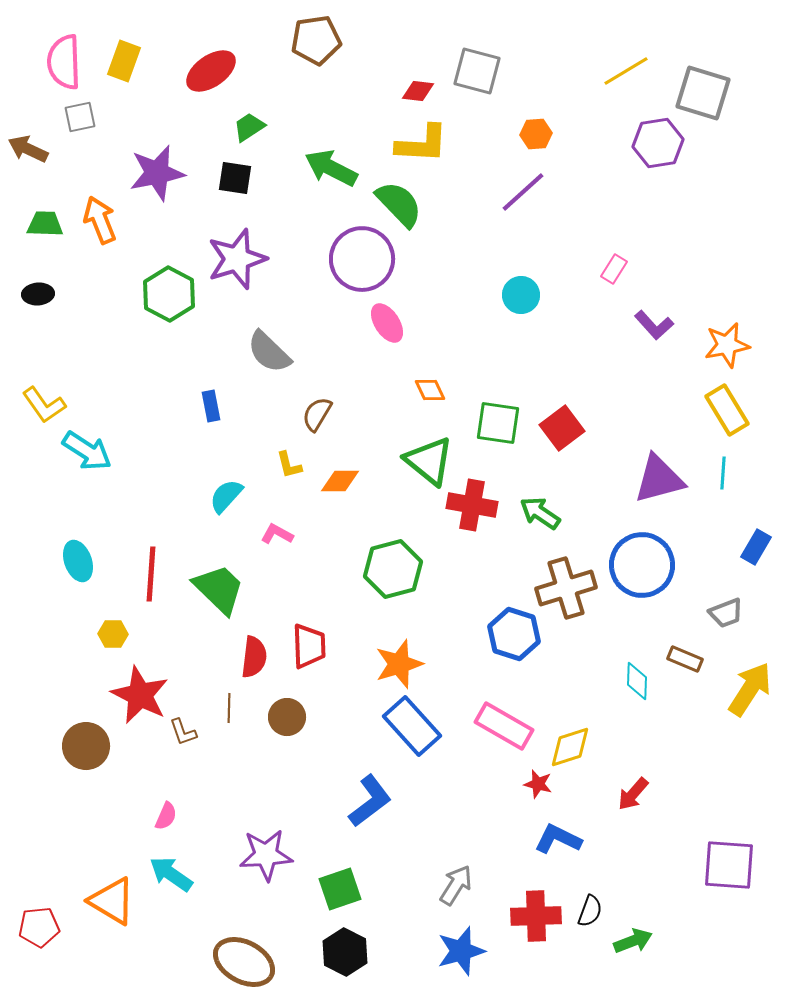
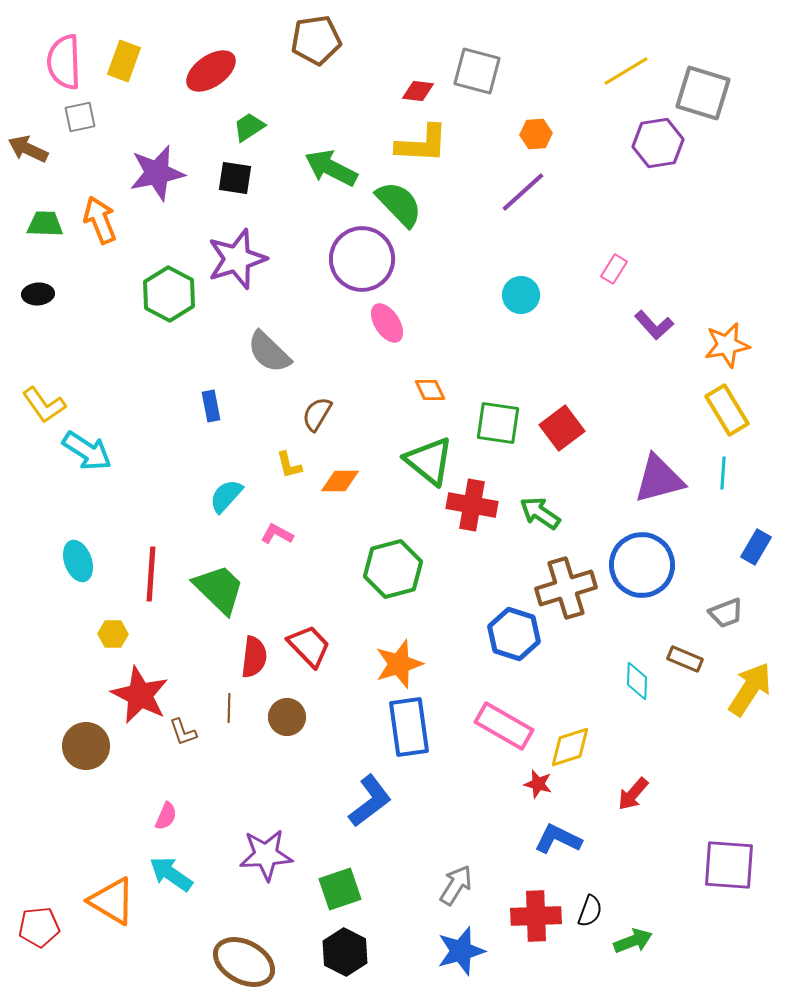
red trapezoid at (309, 646): rotated 42 degrees counterclockwise
blue rectangle at (412, 726): moved 3 px left, 1 px down; rotated 34 degrees clockwise
